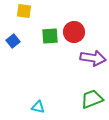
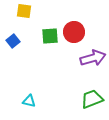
purple arrow: rotated 25 degrees counterclockwise
cyan triangle: moved 9 px left, 6 px up
